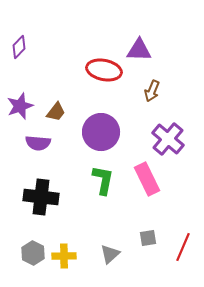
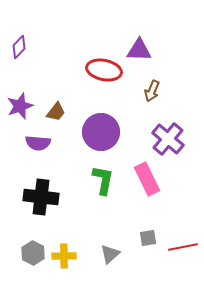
red line: rotated 56 degrees clockwise
